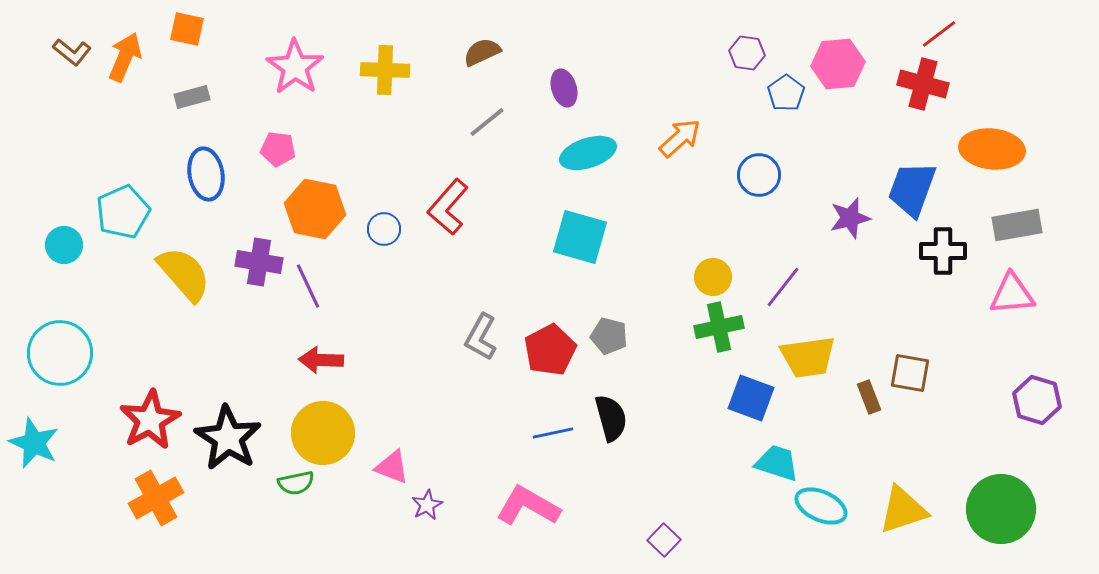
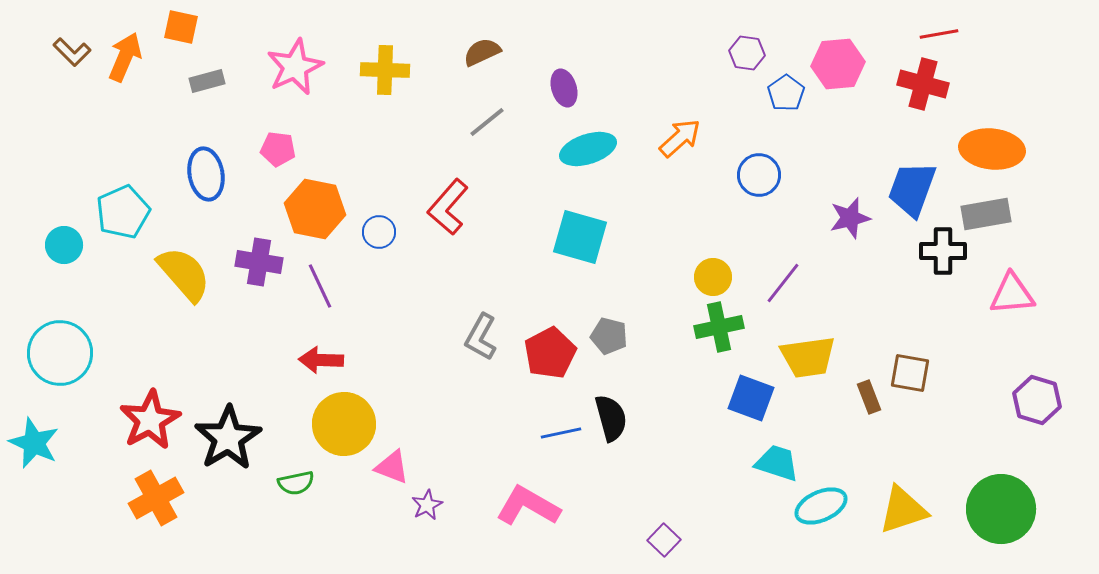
orange square at (187, 29): moved 6 px left, 2 px up
red line at (939, 34): rotated 27 degrees clockwise
brown L-shape at (72, 52): rotated 6 degrees clockwise
pink star at (295, 67): rotated 12 degrees clockwise
gray rectangle at (192, 97): moved 15 px right, 16 px up
cyan ellipse at (588, 153): moved 4 px up
gray rectangle at (1017, 225): moved 31 px left, 11 px up
blue circle at (384, 229): moved 5 px left, 3 px down
purple line at (308, 286): moved 12 px right
purple line at (783, 287): moved 4 px up
red pentagon at (550, 350): moved 3 px down
yellow circle at (323, 433): moved 21 px right, 9 px up
blue line at (553, 433): moved 8 px right
black star at (228, 438): rotated 8 degrees clockwise
cyan ellipse at (821, 506): rotated 48 degrees counterclockwise
